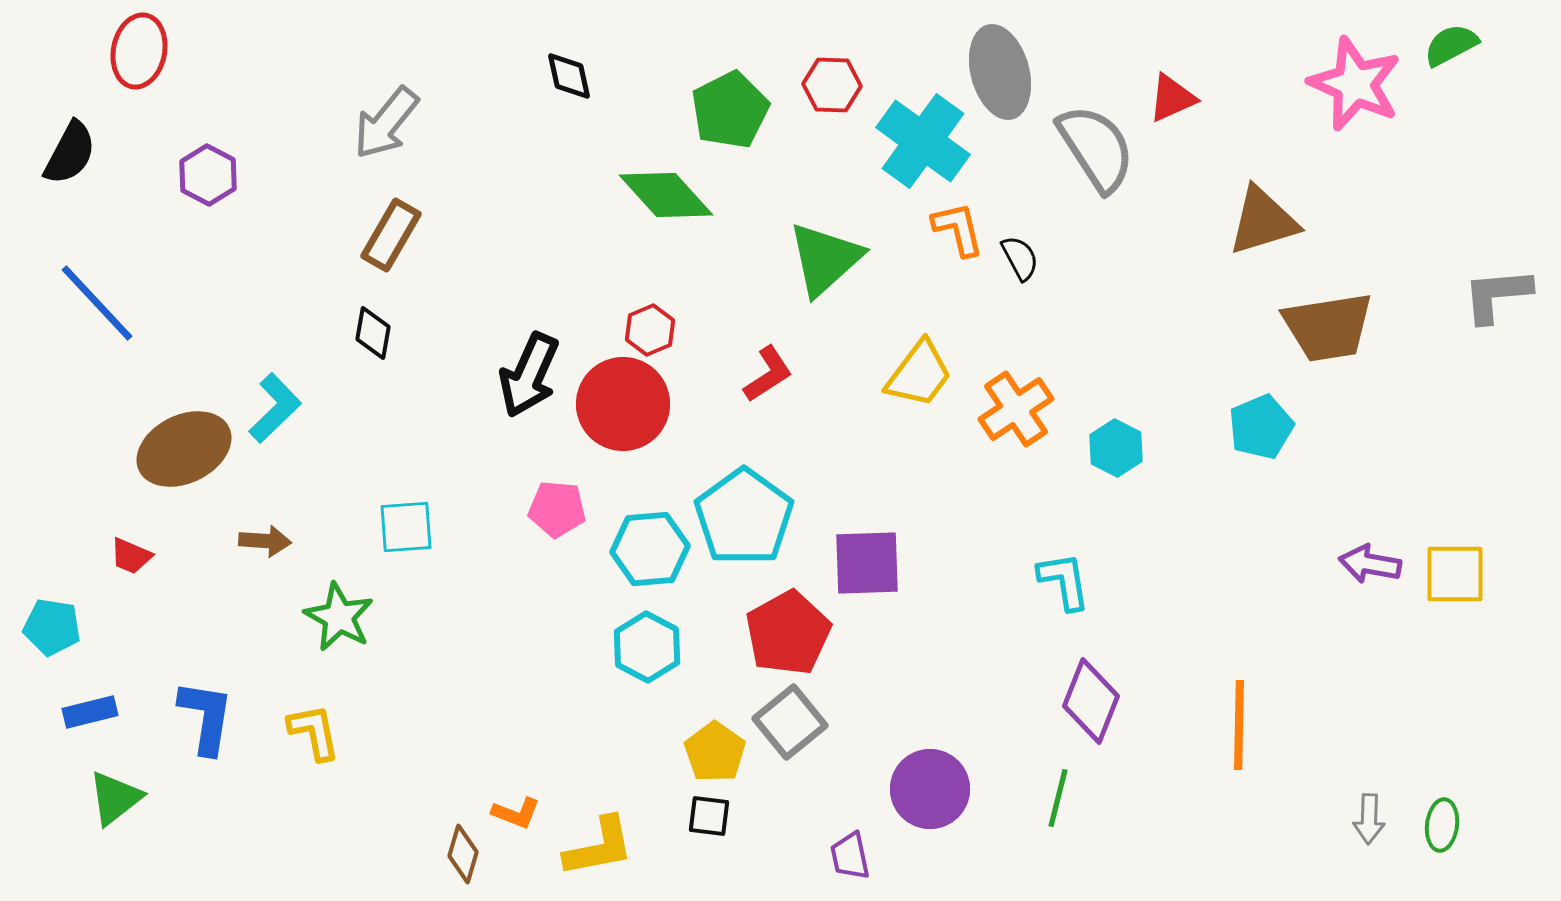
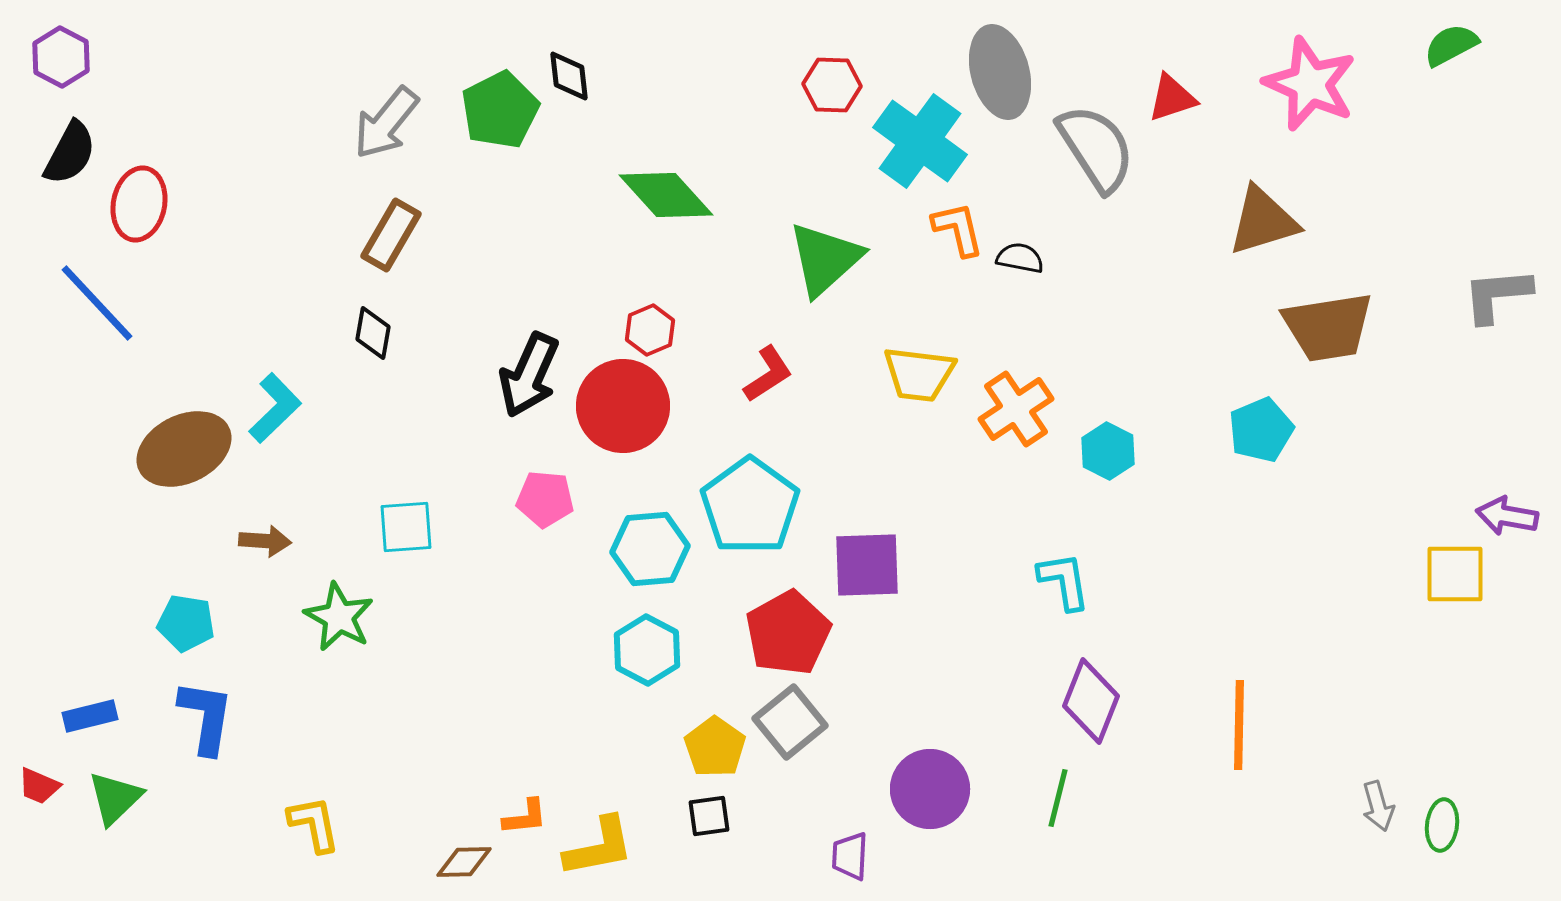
red ellipse at (139, 51): moved 153 px down
black diamond at (569, 76): rotated 6 degrees clockwise
pink star at (1355, 84): moved 45 px left
red triangle at (1172, 98): rotated 6 degrees clockwise
green pentagon at (730, 110): moved 230 px left
cyan cross at (923, 141): moved 3 px left
purple hexagon at (208, 175): moved 147 px left, 118 px up
black semicircle at (1020, 258): rotated 51 degrees counterclockwise
yellow trapezoid at (919, 374): rotated 60 degrees clockwise
red circle at (623, 404): moved 2 px down
cyan pentagon at (1261, 427): moved 3 px down
cyan hexagon at (1116, 448): moved 8 px left, 3 px down
pink pentagon at (557, 509): moved 12 px left, 10 px up
cyan pentagon at (744, 517): moved 6 px right, 11 px up
red trapezoid at (131, 556): moved 92 px left, 230 px down
purple square at (867, 563): moved 2 px down
purple arrow at (1370, 564): moved 137 px right, 48 px up
cyan pentagon at (52, 627): moved 134 px right, 4 px up
cyan hexagon at (647, 647): moved 3 px down
blue rectangle at (90, 712): moved 4 px down
yellow L-shape at (314, 732): moved 92 px down
yellow pentagon at (715, 752): moved 5 px up
green triangle at (115, 798): rotated 6 degrees counterclockwise
orange L-shape at (516, 813): moved 9 px right, 4 px down; rotated 27 degrees counterclockwise
black square at (709, 816): rotated 15 degrees counterclockwise
gray arrow at (1369, 819): moved 9 px right, 13 px up; rotated 18 degrees counterclockwise
brown diamond at (463, 854): moved 1 px right, 8 px down; rotated 72 degrees clockwise
purple trapezoid at (850, 856): rotated 15 degrees clockwise
